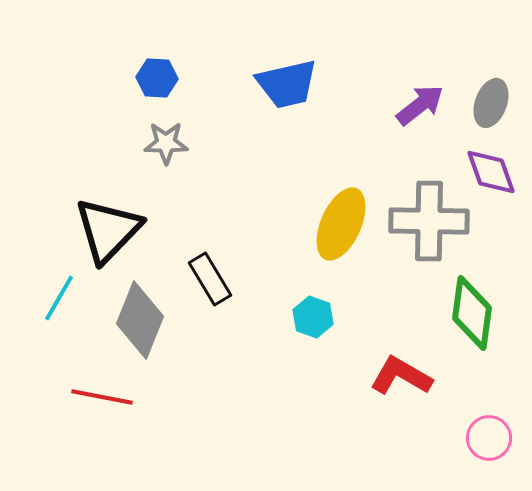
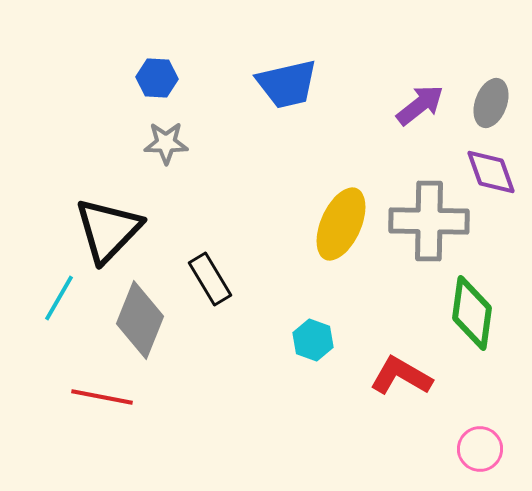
cyan hexagon: moved 23 px down
pink circle: moved 9 px left, 11 px down
